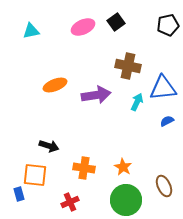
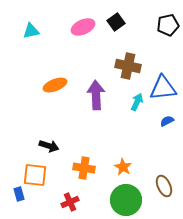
purple arrow: rotated 84 degrees counterclockwise
